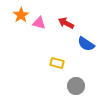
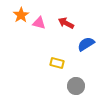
blue semicircle: rotated 114 degrees clockwise
